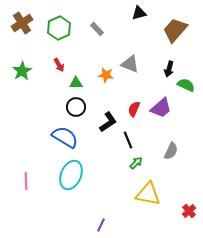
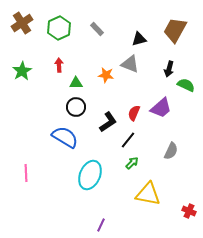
black triangle: moved 26 px down
brown trapezoid: rotated 12 degrees counterclockwise
red arrow: rotated 152 degrees counterclockwise
red semicircle: moved 4 px down
black line: rotated 60 degrees clockwise
green arrow: moved 4 px left
cyan ellipse: moved 19 px right
pink line: moved 8 px up
red cross: rotated 24 degrees counterclockwise
